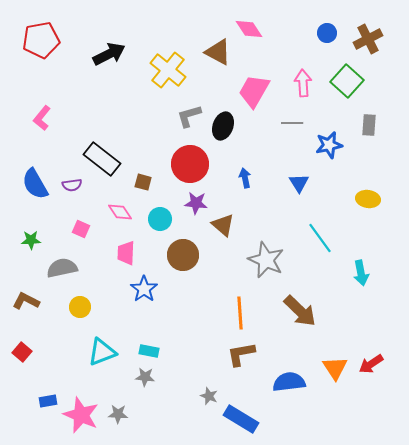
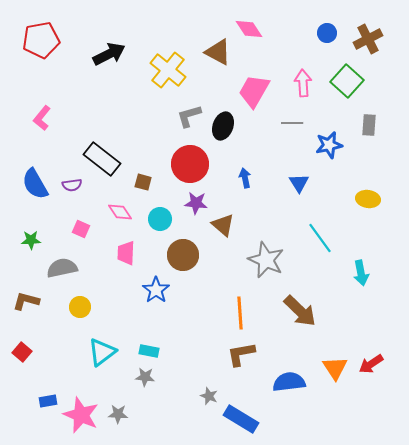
blue star at (144, 289): moved 12 px right, 1 px down
brown L-shape at (26, 301): rotated 12 degrees counterclockwise
cyan triangle at (102, 352): rotated 16 degrees counterclockwise
